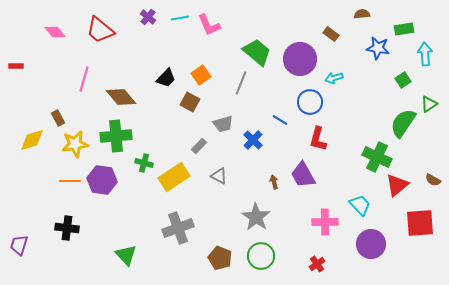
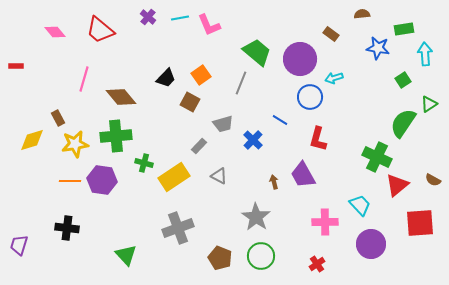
blue circle at (310, 102): moved 5 px up
